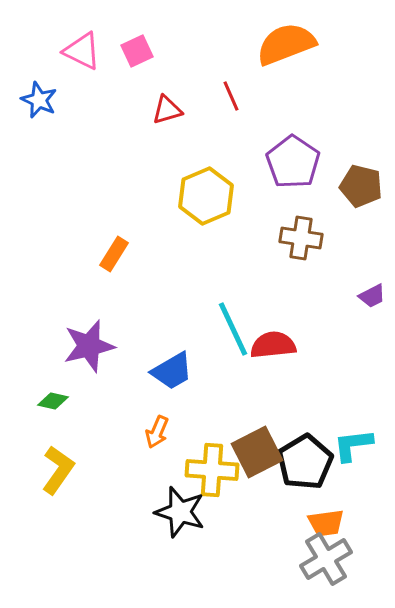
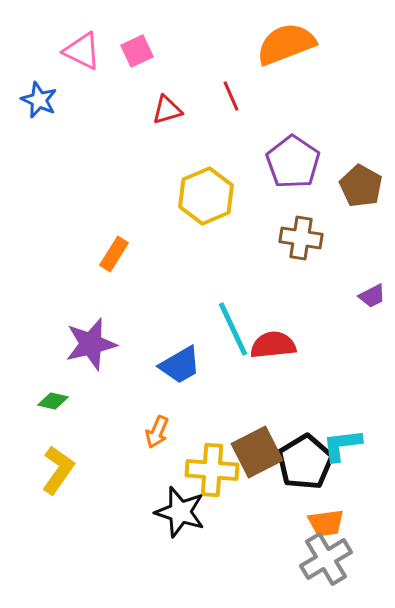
brown pentagon: rotated 15 degrees clockwise
purple star: moved 2 px right, 2 px up
blue trapezoid: moved 8 px right, 6 px up
cyan L-shape: moved 11 px left
